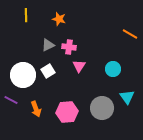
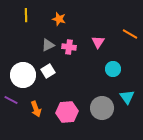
pink triangle: moved 19 px right, 24 px up
